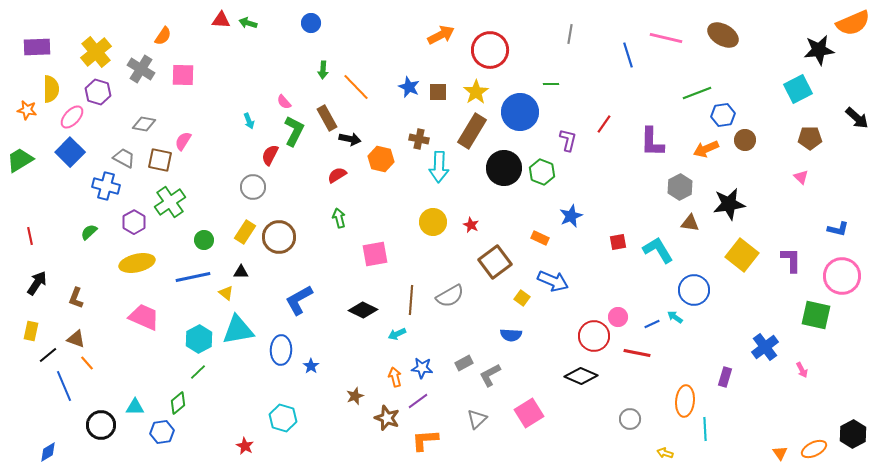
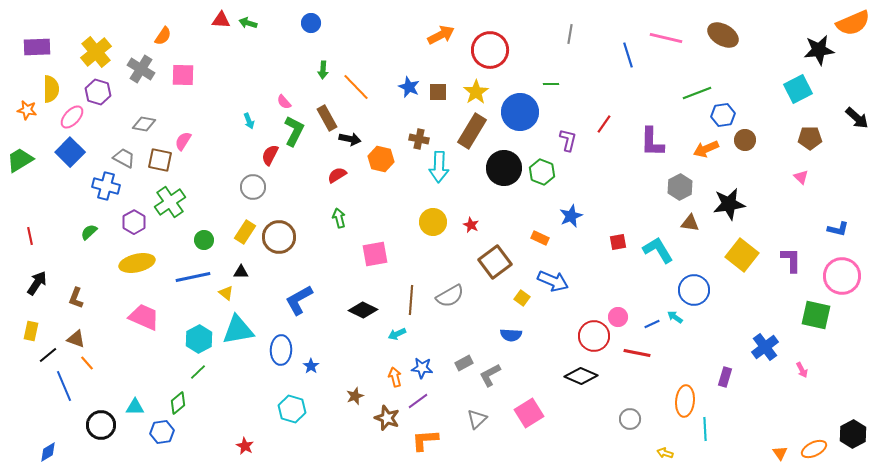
cyan hexagon at (283, 418): moved 9 px right, 9 px up
